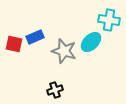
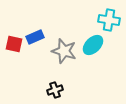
cyan ellipse: moved 2 px right, 3 px down
